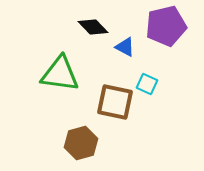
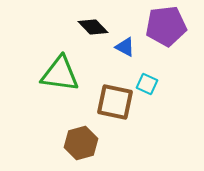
purple pentagon: rotated 6 degrees clockwise
